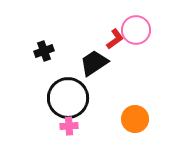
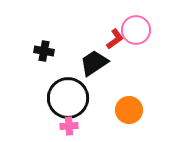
black cross: rotated 30 degrees clockwise
orange circle: moved 6 px left, 9 px up
